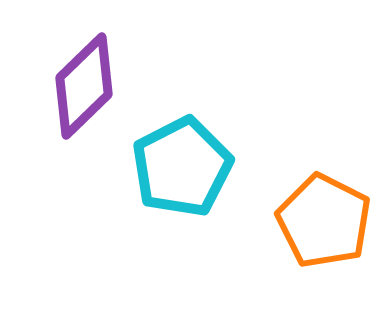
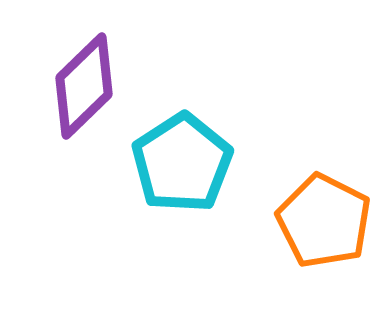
cyan pentagon: moved 4 px up; rotated 6 degrees counterclockwise
